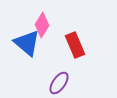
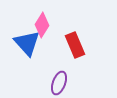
blue triangle: rotated 8 degrees clockwise
purple ellipse: rotated 15 degrees counterclockwise
